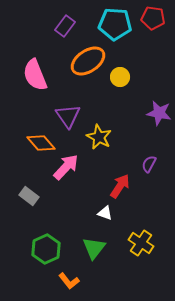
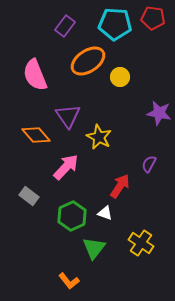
orange diamond: moved 5 px left, 8 px up
green hexagon: moved 26 px right, 33 px up
